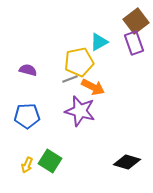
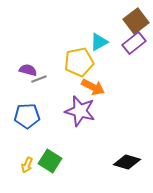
purple rectangle: rotated 70 degrees clockwise
gray line: moved 31 px left
